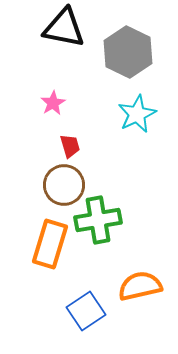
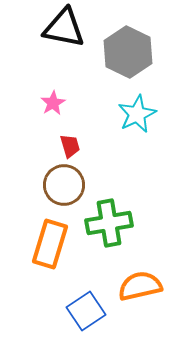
green cross: moved 11 px right, 3 px down
